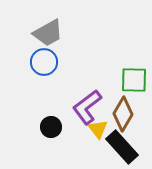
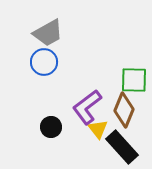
brown diamond: moved 1 px right, 4 px up; rotated 8 degrees counterclockwise
